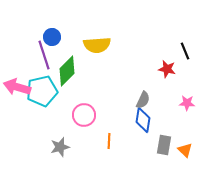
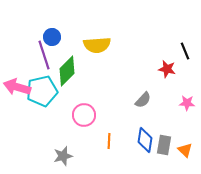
gray semicircle: rotated 18 degrees clockwise
blue diamond: moved 2 px right, 20 px down
gray star: moved 3 px right, 9 px down
